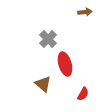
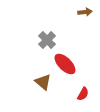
gray cross: moved 1 px left, 1 px down
red ellipse: rotated 30 degrees counterclockwise
brown triangle: moved 2 px up
